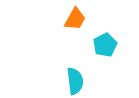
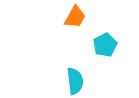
orange trapezoid: moved 2 px up
